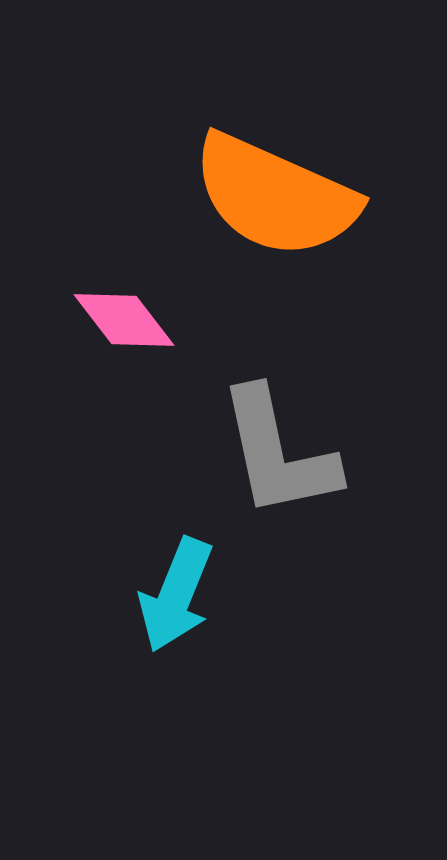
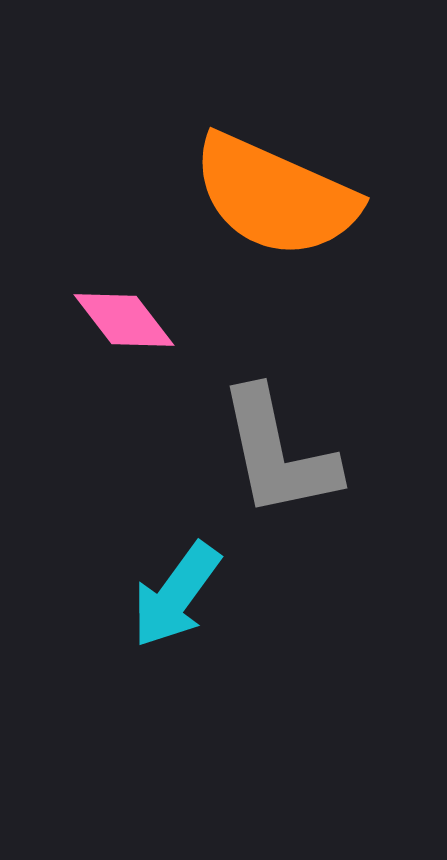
cyan arrow: rotated 14 degrees clockwise
